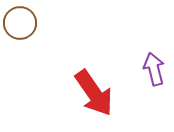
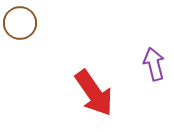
purple arrow: moved 5 px up
